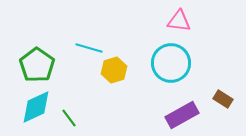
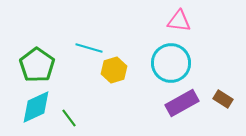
purple rectangle: moved 12 px up
